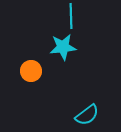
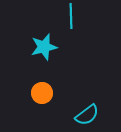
cyan star: moved 19 px left; rotated 8 degrees counterclockwise
orange circle: moved 11 px right, 22 px down
